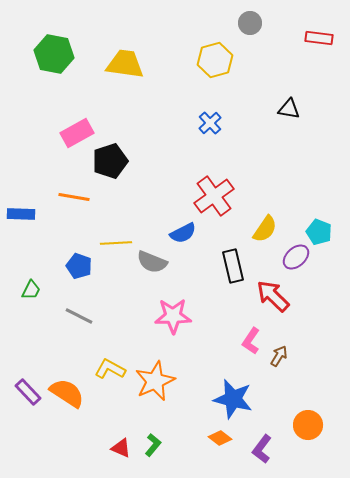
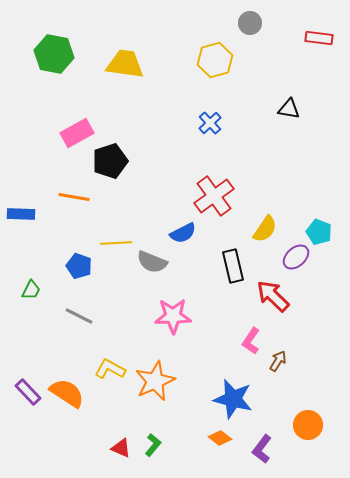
brown arrow: moved 1 px left, 5 px down
